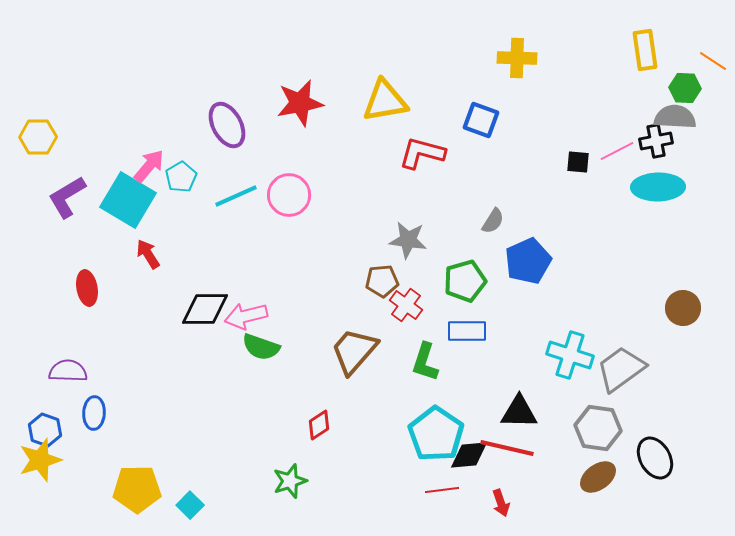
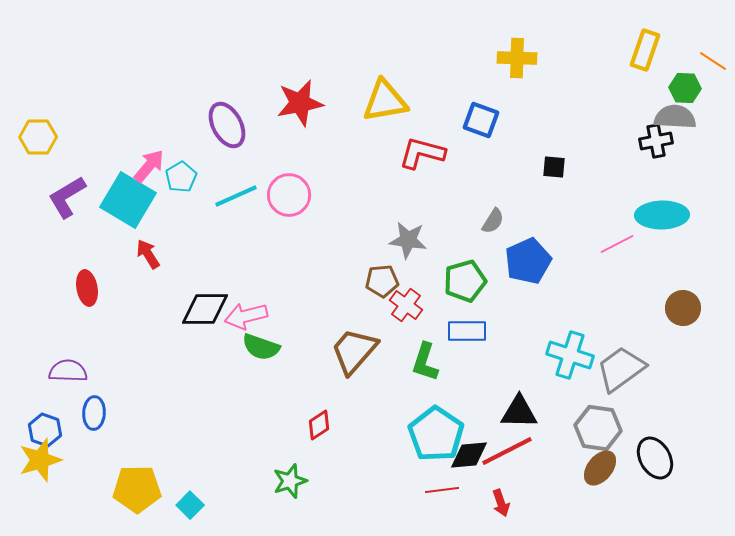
yellow rectangle at (645, 50): rotated 27 degrees clockwise
pink line at (617, 151): moved 93 px down
black square at (578, 162): moved 24 px left, 5 px down
cyan ellipse at (658, 187): moved 4 px right, 28 px down
red line at (507, 448): moved 3 px down; rotated 40 degrees counterclockwise
brown ellipse at (598, 477): moved 2 px right, 9 px up; rotated 15 degrees counterclockwise
